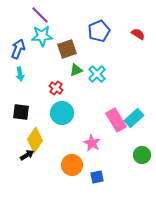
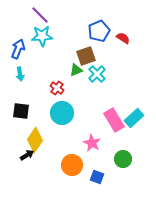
red semicircle: moved 15 px left, 4 px down
brown square: moved 19 px right, 7 px down
red cross: moved 1 px right
black square: moved 1 px up
pink rectangle: moved 2 px left
green circle: moved 19 px left, 4 px down
blue square: rotated 32 degrees clockwise
